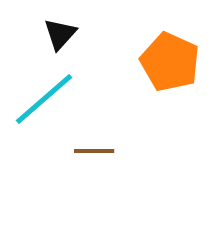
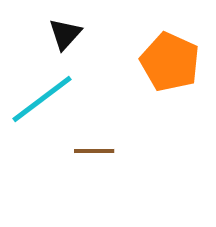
black triangle: moved 5 px right
cyan line: moved 2 px left; rotated 4 degrees clockwise
